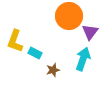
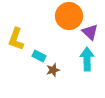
purple triangle: rotated 24 degrees counterclockwise
yellow L-shape: moved 1 px right, 2 px up
cyan rectangle: moved 4 px right, 3 px down
cyan arrow: moved 4 px right; rotated 20 degrees counterclockwise
